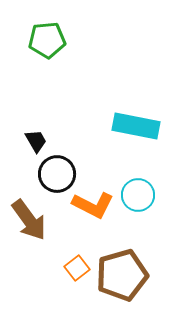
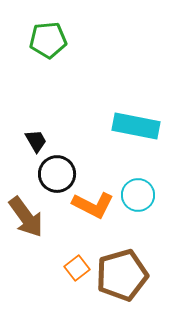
green pentagon: moved 1 px right
brown arrow: moved 3 px left, 3 px up
